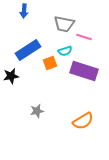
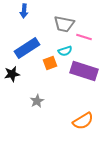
blue rectangle: moved 1 px left, 2 px up
black star: moved 1 px right, 2 px up
gray star: moved 10 px up; rotated 16 degrees counterclockwise
